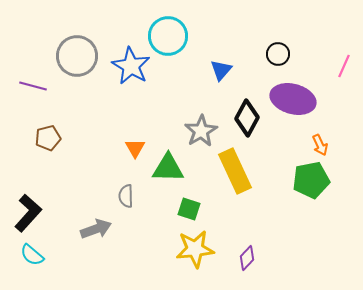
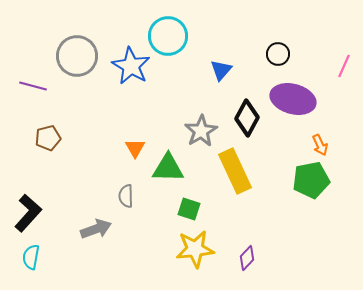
cyan semicircle: moved 1 px left, 2 px down; rotated 60 degrees clockwise
